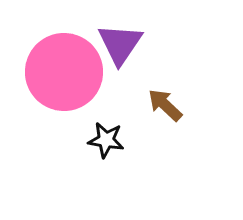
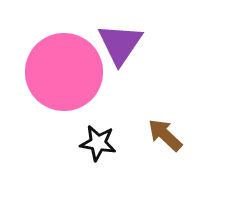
brown arrow: moved 30 px down
black star: moved 8 px left, 3 px down
